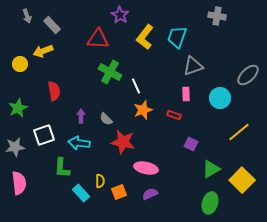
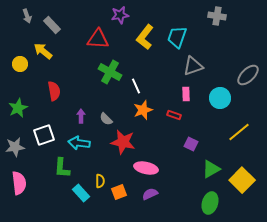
purple star: rotated 30 degrees clockwise
yellow arrow: rotated 60 degrees clockwise
